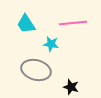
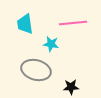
cyan trapezoid: moved 1 px left; rotated 25 degrees clockwise
black star: rotated 21 degrees counterclockwise
